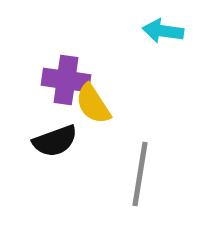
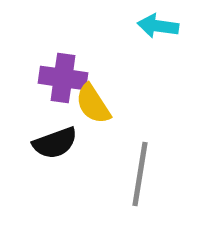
cyan arrow: moved 5 px left, 5 px up
purple cross: moved 3 px left, 2 px up
black semicircle: moved 2 px down
